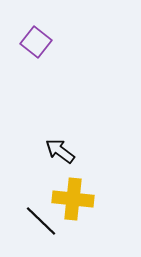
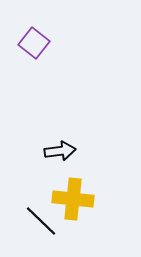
purple square: moved 2 px left, 1 px down
black arrow: rotated 136 degrees clockwise
